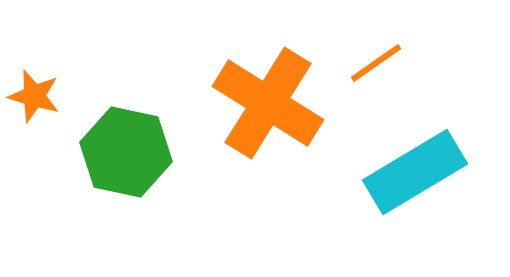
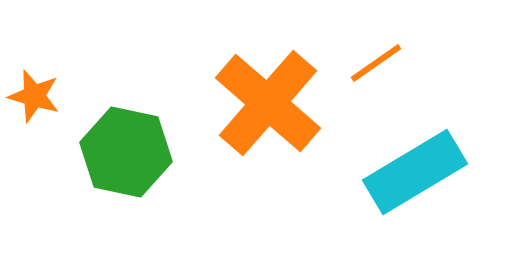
orange cross: rotated 9 degrees clockwise
